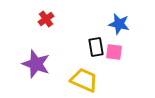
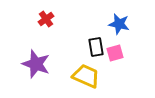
pink square: moved 1 px right, 1 px down; rotated 24 degrees counterclockwise
yellow trapezoid: moved 2 px right, 4 px up
